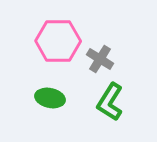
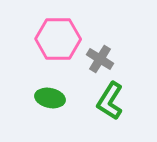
pink hexagon: moved 2 px up
green L-shape: moved 1 px up
